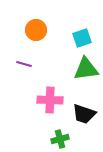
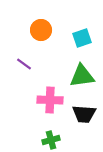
orange circle: moved 5 px right
purple line: rotated 21 degrees clockwise
green triangle: moved 4 px left, 7 px down
black trapezoid: rotated 15 degrees counterclockwise
green cross: moved 9 px left, 1 px down
